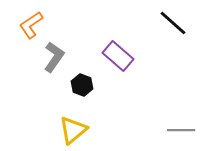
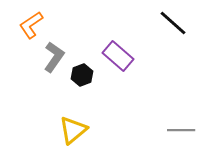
black hexagon: moved 10 px up; rotated 20 degrees clockwise
